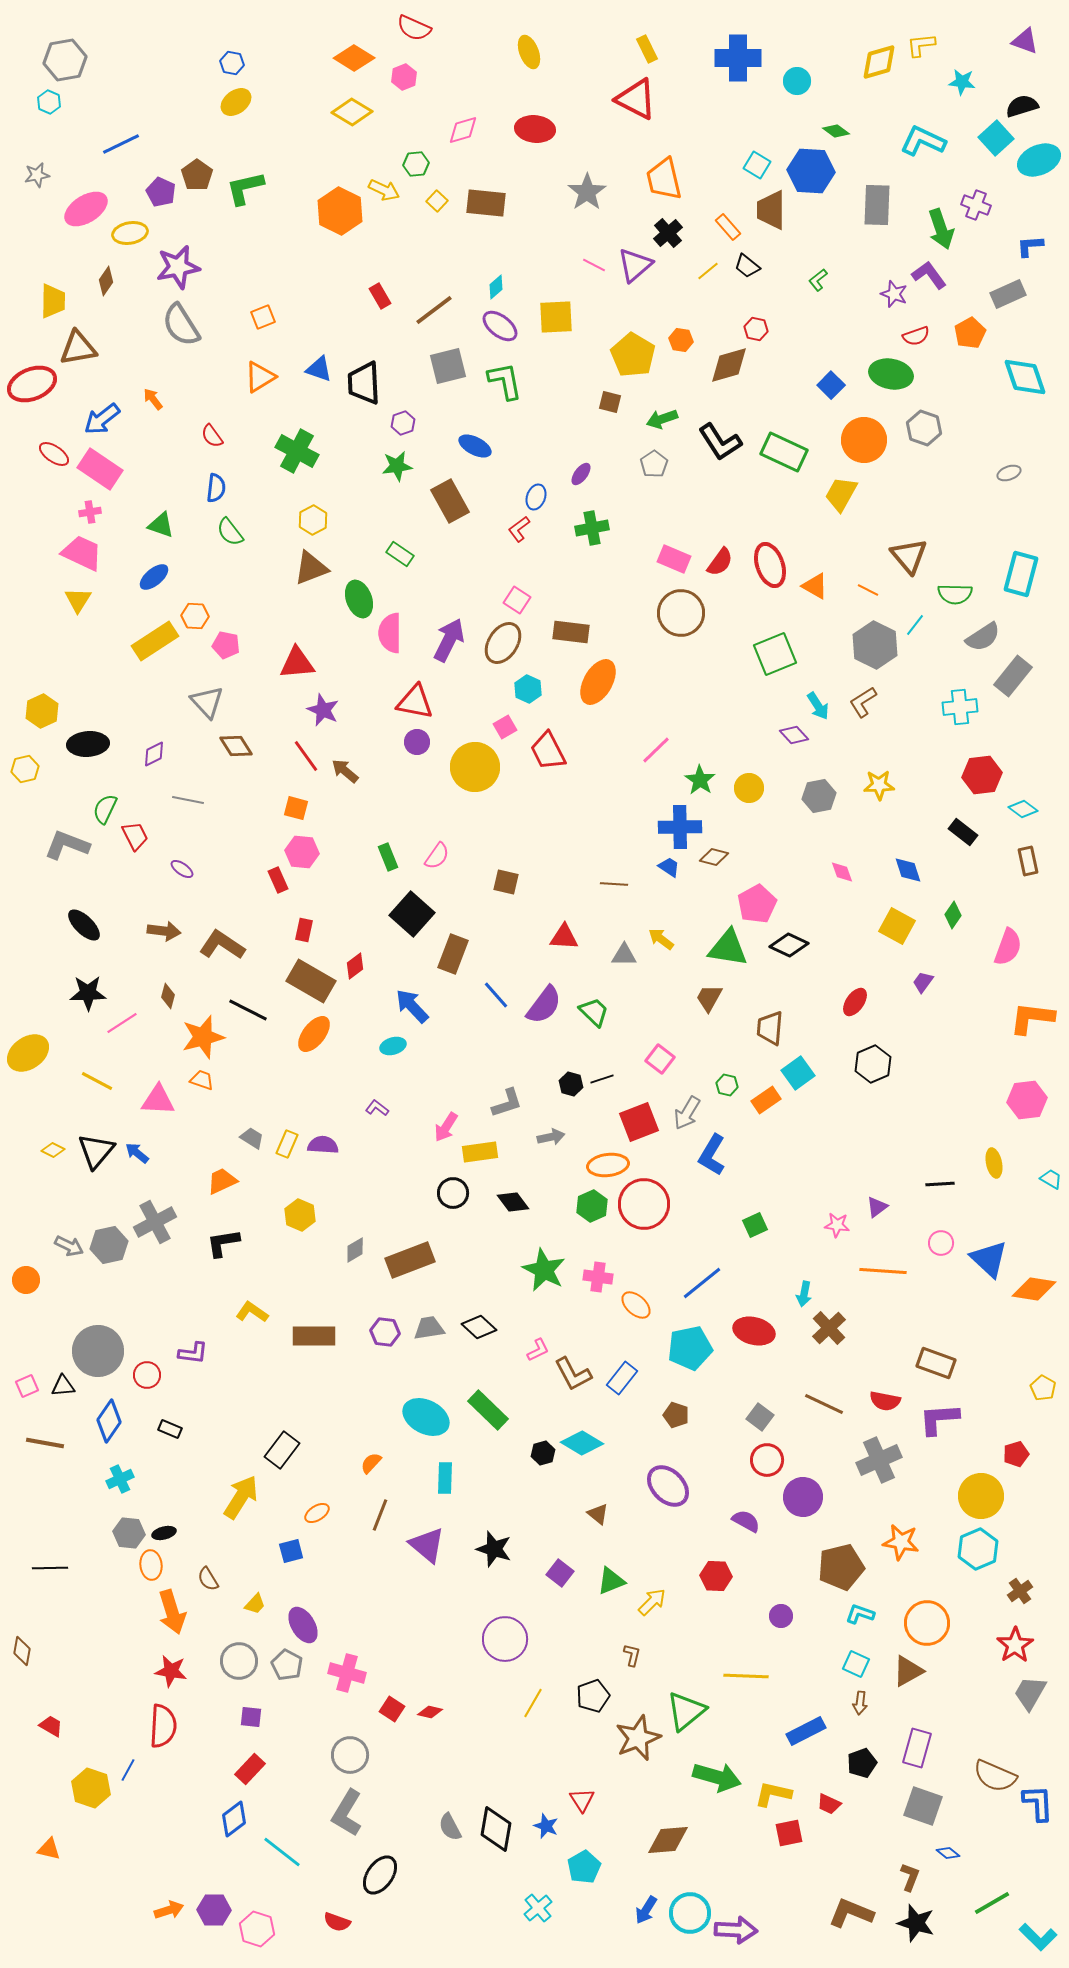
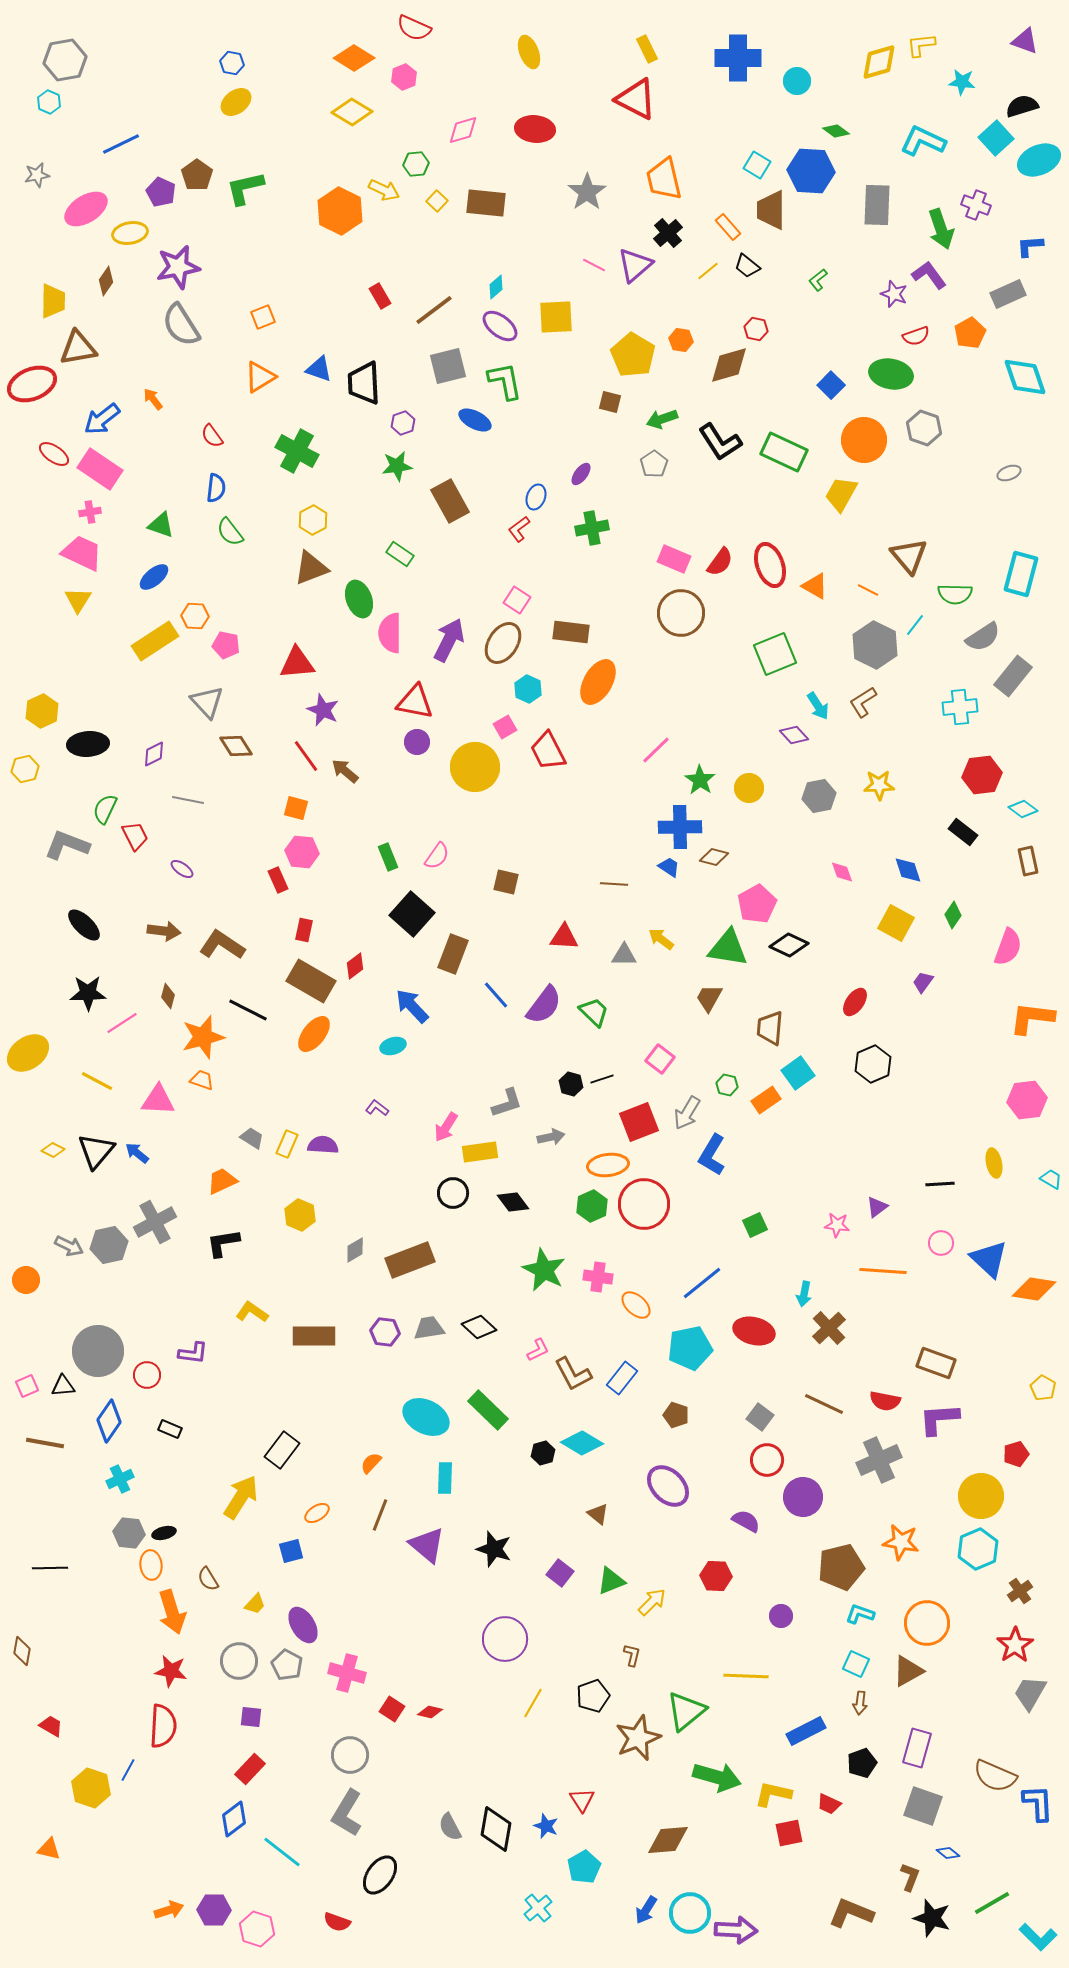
blue ellipse at (475, 446): moved 26 px up
yellow square at (897, 926): moved 1 px left, 3 px up
black star at (916, 1923): moved 16 px right, 5 px up
